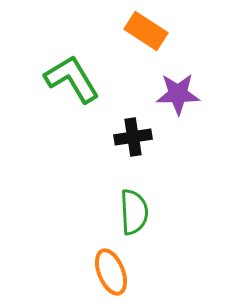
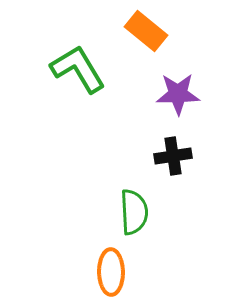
orange rectangle: rotated 6 degrees clockwise
green L-shape: moved 6 px right, 10 px up
black cross: moved 40 px right, 19 px down
orange ellipse: rotated 21 degrees clockwise
